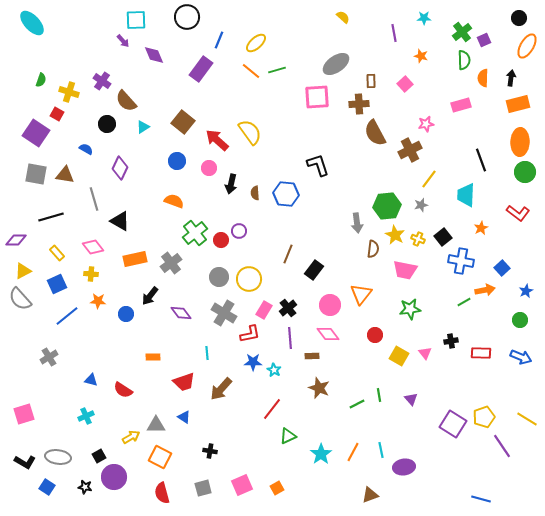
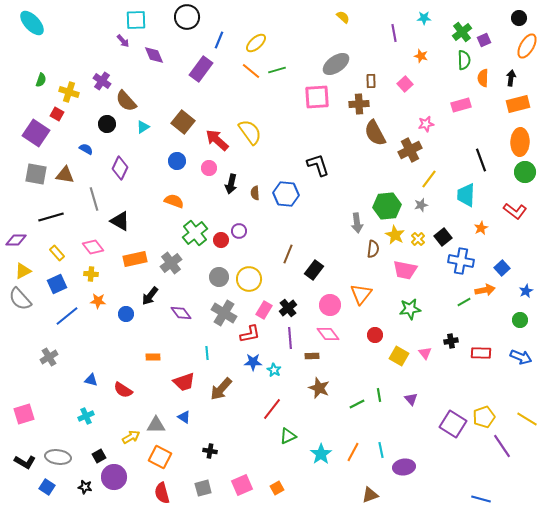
red L-shape at (518, 213): moved 3 px left, 2 px up
yellow cross at (418, 239): rotated 24 degrees clockwise
